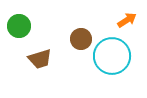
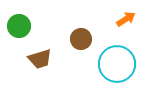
orange arrow: moved 1 px left, 1 px up
cyan circle: moved 5 px right, 8 px down
